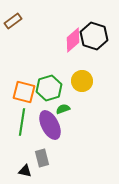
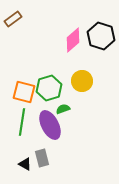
brown rectangle: moved 2 px up
black hexagon: moved 7 px right
black triangle: moved 7 px up; rotated 16 degrees clockwise
